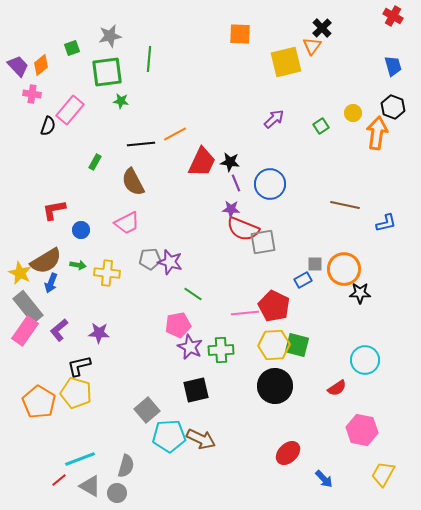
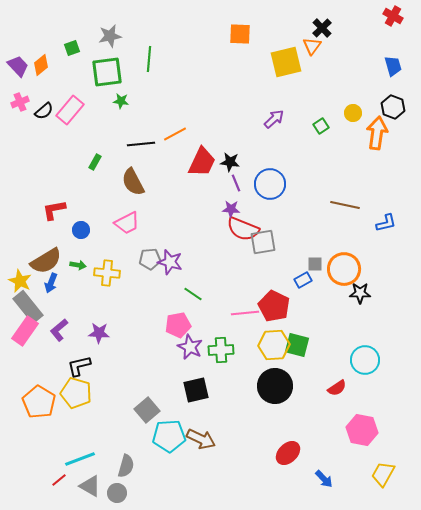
pink cross at (32, 94): moved 12 px left, 8 px down; rotated 30 degrees counterclockwise
black semicircle at (48, 126): moved 4 px left, 15 px up; rotated 30 degrees clockwise
yellow star at (20, 273): moved 8 px down
